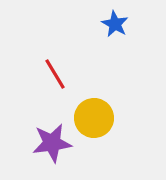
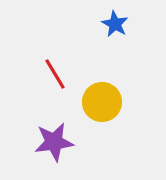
yellow circle: moved 8 px right, 16 px up
purple star: moved 2 px right, 1 px up
